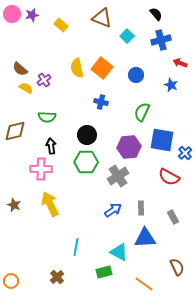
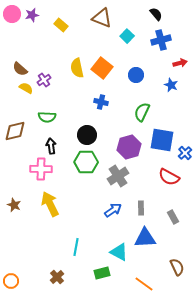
red arrow at (180, 63): rotated 144 degrees clockwise
purple hexagon at (129, 147): rotated 10 degrees counterclockwise
green rectangle at (104, 272): moved 2 px left, 1 px down
